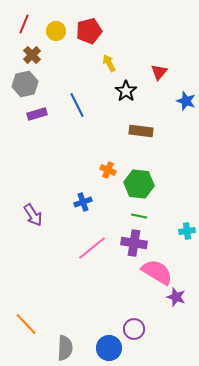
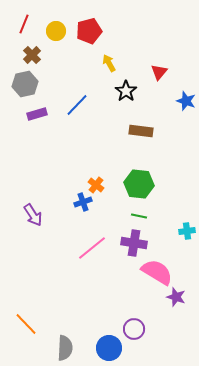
blue line: rotated 70 degrees clockwise
orange cross: moved 12 px left, 15 px down; rotated 14 degrees clockwise
